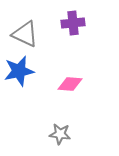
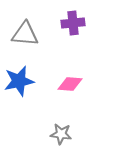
gray triangle: rotated 20 degrees counterclockwise
blue star: moved 10 px down
gray star: moved 1 px right
